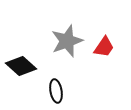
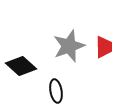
gray star: moved 2 px right, 5 px down
red trapezoid: rotated 35 degrees counterclockwise
